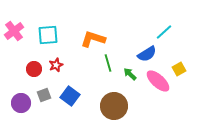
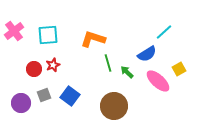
red star: moved 3 px left
green arrow: moved 3 px left, 2 px up
